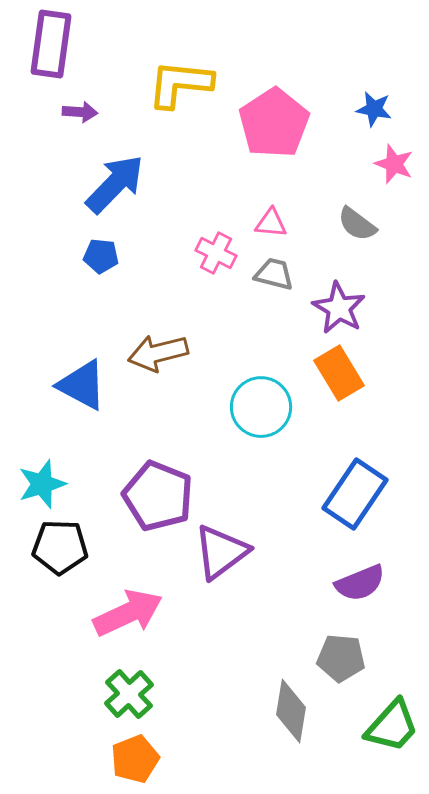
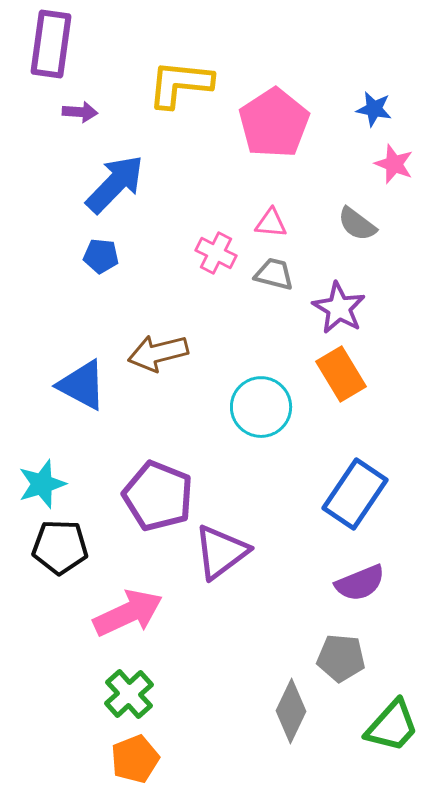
orange rectangle: moved 2 px right, 1 px down
gray diamond: rotated 16 degrees clockwise
